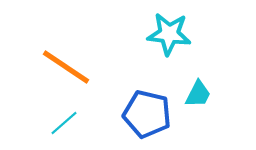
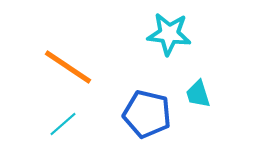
orange line: moved 2 px right
cyan trapezoid: rotated 136 degrees clockwise
cyan line: moved 1 px left, 1 px down
